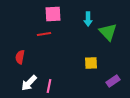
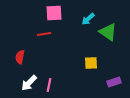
pink square: moved 1 px right, 1 px up
cyan arrow: rotated 48 degrees clockwise
green triangle: rotated 12 degrees counterclockwise
purple rectangle: moved 1 px right, 1 px down; rotated 16 degrees clockwise
pink line: moved 1 px up
